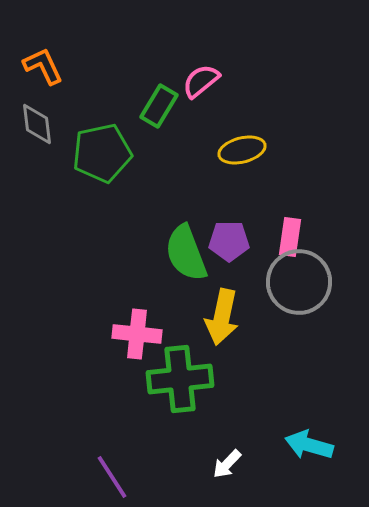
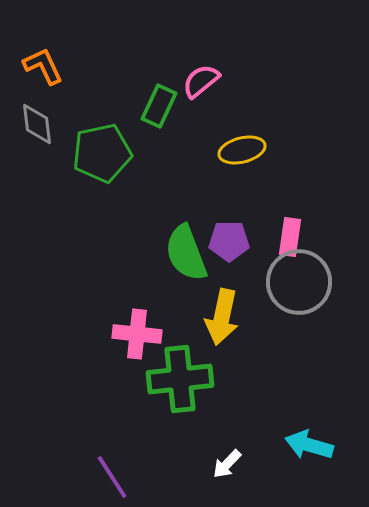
green rectangle: rotated 6 degrees counterclockwise
